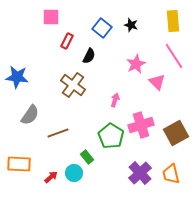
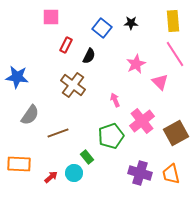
black star: moved 2 px up; rotated 16 degrees counterclockwise
red rectangle: moved 1 px left, 4 px down
pink line: moved 1 px right, 2 px up
pink triangle: moved 3 px right
pink arrow: rotated 40 degrees counterclockwise
pink cross: moved 1 px right, 4 px up; rotated 20 degrees counterclockwise
green pentagon: rotated 20 degrees clockwise
purple cross: rotated 30 degrees counterclockwise
